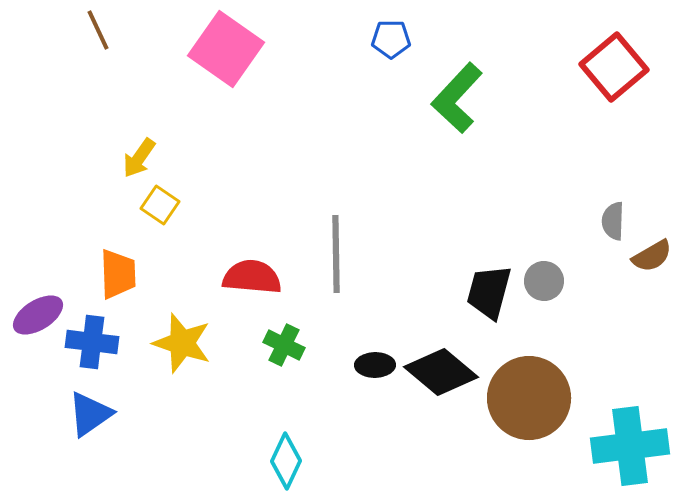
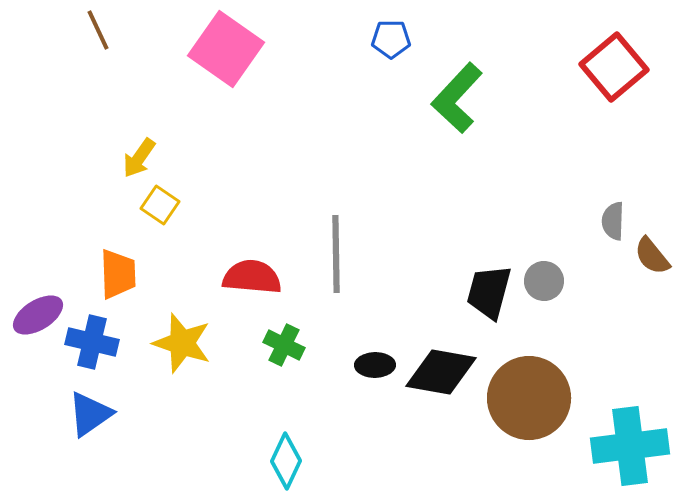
brown semicircle: rotated 81 degrees clockwise
blue cross: rotated 6 degrees clockwise
black diamond: rotated 30 degrees counterclockwise
